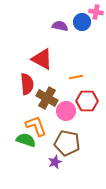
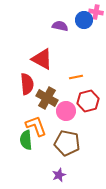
blue circle: moved 2 px right, 2 px up
red hexagon: moved 1 px right; rotated 15 degrees counterclockwise
green semicircle: rotated 114 degrees counterclockwise
purple star: moved 4 px right, 13 px down
